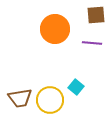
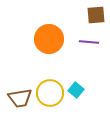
orange circle: moved 6 px left, 10 px down
purple line: moved 3 px left, 1 px up
cyan square: moved 3 px down
yellow circle: moved 7 px up
